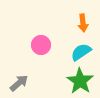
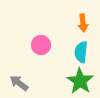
cyan semicircle: rotated 50 degrees counterclockwise
gray arrow: rotated 102 degrees counterclockwise
